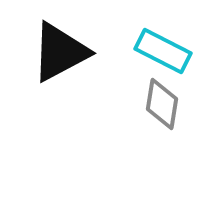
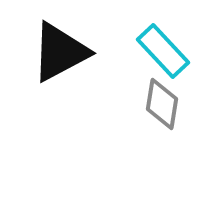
cyan rectangle: rotated 20 degrees clockwise
